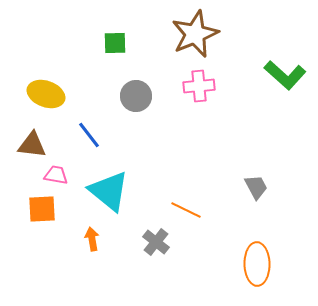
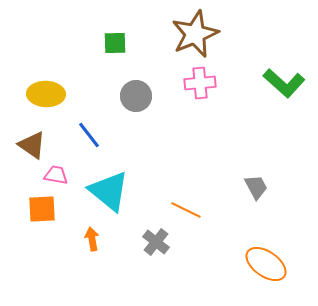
green L-shape: moved 1 px left, 8 px down
pink cross: moved 1 px right, 3 px up
yellow ellipse: rotated 18 degrees counterclockwise
brown triangle: rotated 28 degrees clockwise
orange ellipse: moved 9 px right; rotated 54 degrees counterclockwise
